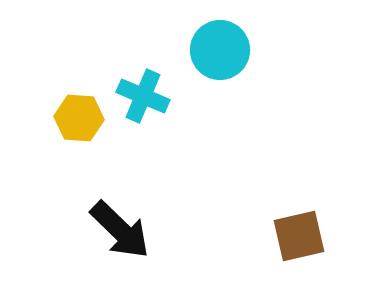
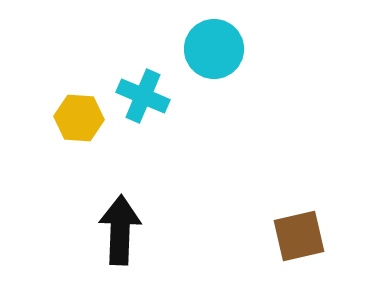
cyan circle: moved 6 px left, 1 px up
black arrow: rotated 132 degrees counterclockwise
